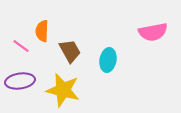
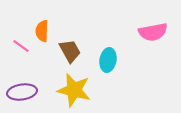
purple ellipse: moved 2 px right, 11 px down
yellow star: moved 11 px right
